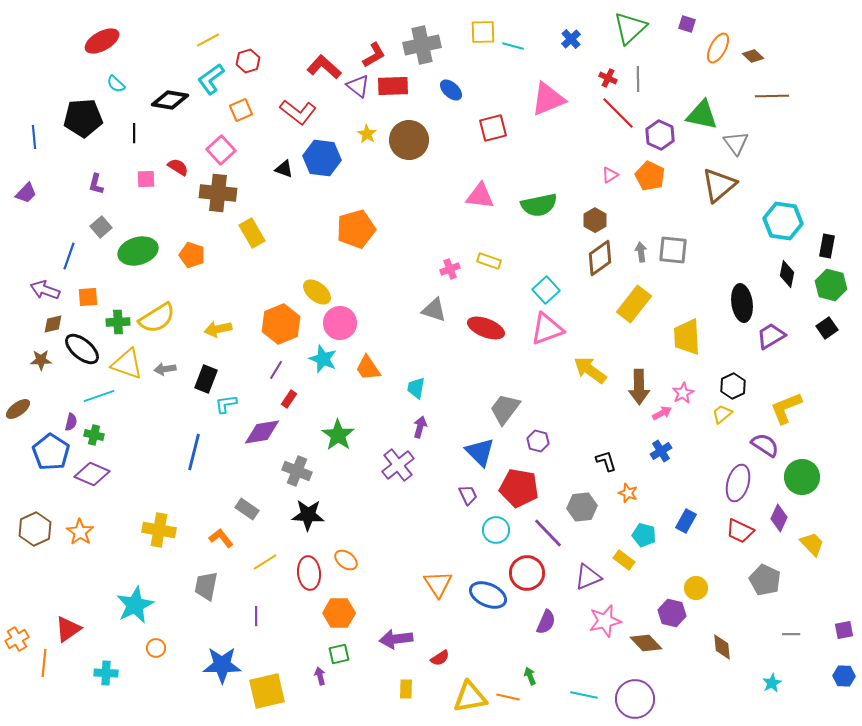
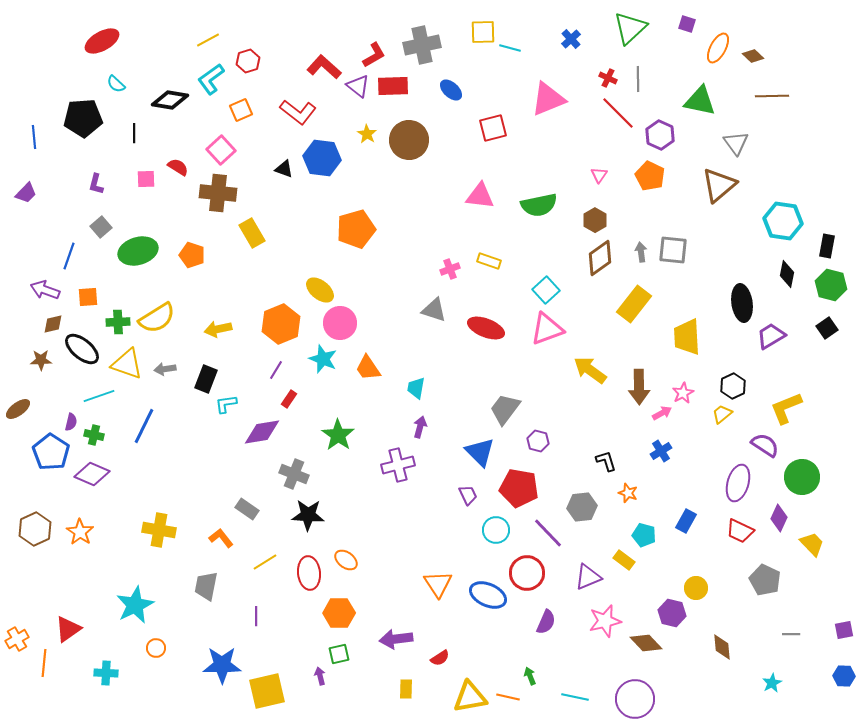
cyan line at (513, 46): moved 3 px left, 2 px down
green triangle at (702, 115): moved 2 px left, 14 px up
pink triangle at (610, 175): moved 11 px left; rotated 24 degrees counterclockwise
yellow ellipse at (317, 292): moved 3 px right, 2 px up
blue line at (194, 452): moved 50 px left, 26 px up; rotated 12 degrees clockwise
purple cross at (398, 465): rotated 24 degrees clockwise
gray cross at (297, 471): moved 3 px left, 3 px down
cyan line at (584, 695): moved 9 px left, 2 px down
